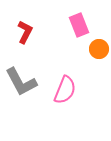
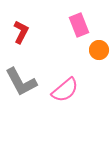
red L-shape: moved 4 px left
orange circle: moved 1 px down
pink semicircle: rotated 28 degrees clockwise
